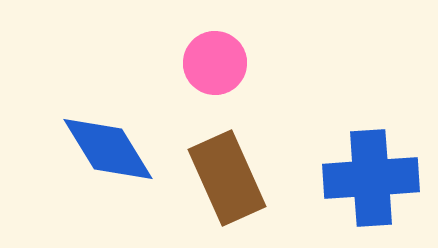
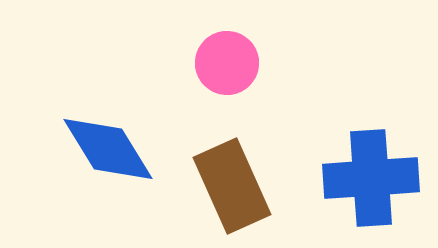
pink circle: moved 12 px right
brown rectangle: moved 5 px right, 8 px down
